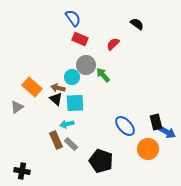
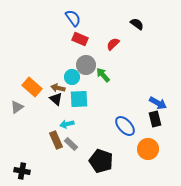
cyan square: moved 4 px right, 4 px up
black rectangle: moved 1 px left, 3 px up
blue arrow: moved 9 px left, 29 px up
